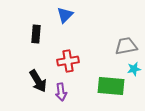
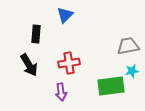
gray trapezoid: moved 2 px right
red cross: moved 1 px right, 2 px down
cyan star: moved 2 px left, 2 px down
black arrow: moved 9 px left, 16 px up
green rectangle: rotated 12 degrees counterclockwise
